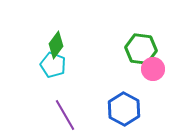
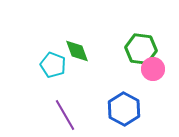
green diamond: moved 21 px right, 6 px down; rotated 56 degrees counterclockwise
